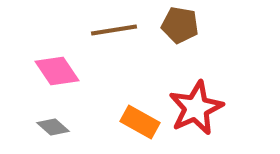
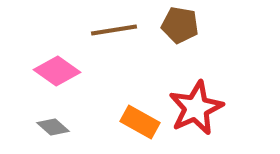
pink diamond: rotated 21 degrees counterclockwise
